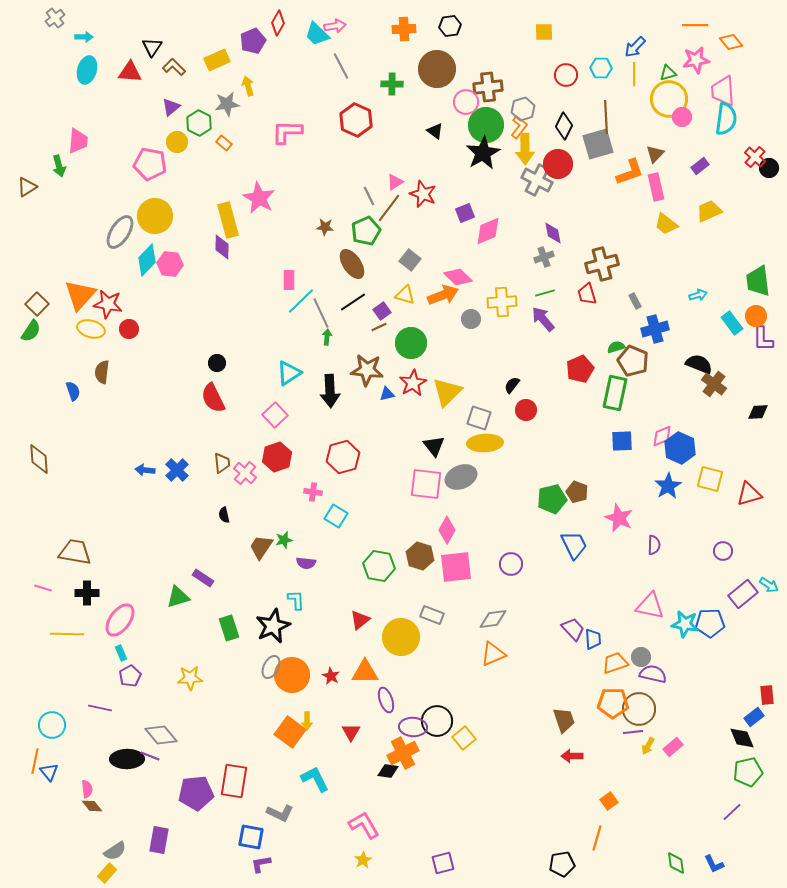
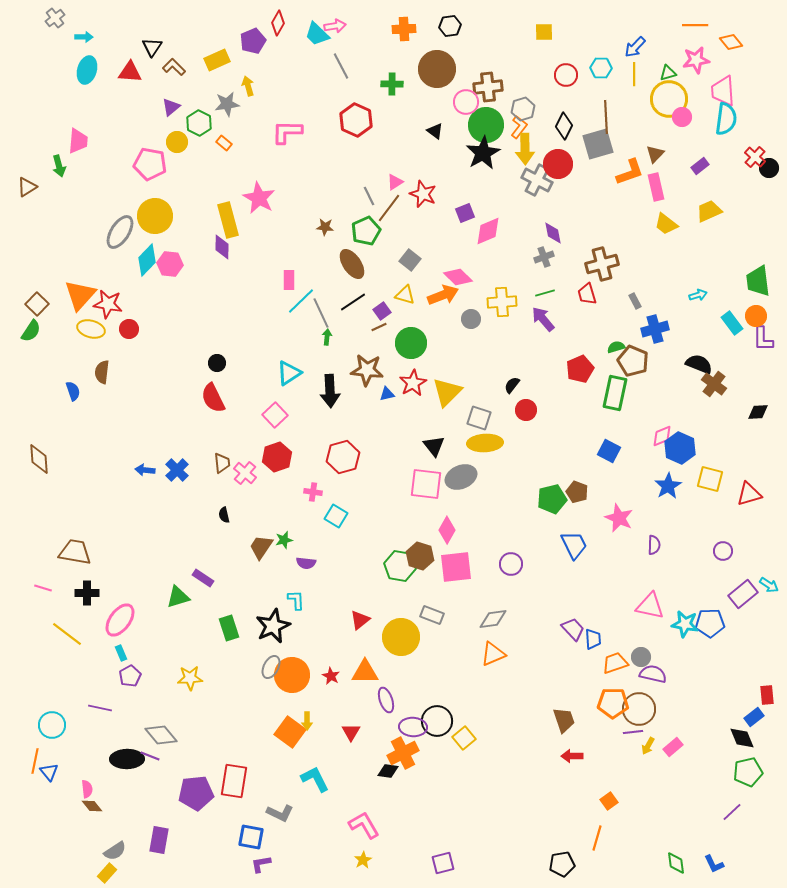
blue square at (622, 441): moved 13 px left, 10 px down; rotated 30 degrees clockwise
green hexagon at (379, 566): moved 21 px right
yellow line at (67, 634): rotated 36 degrees clockwise
